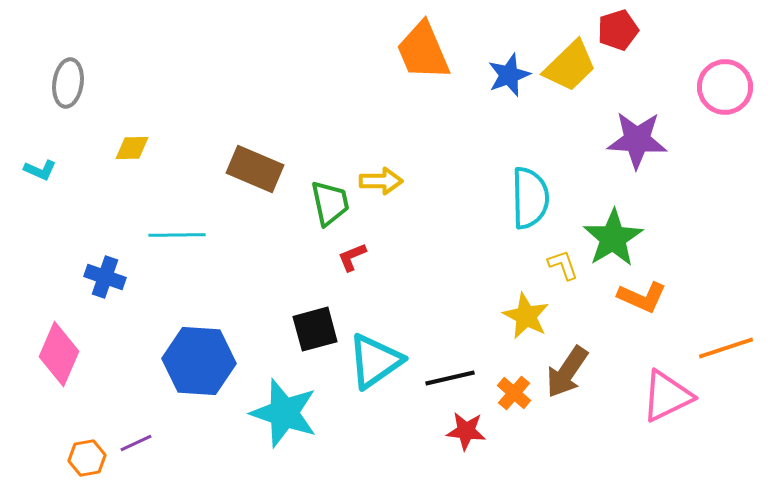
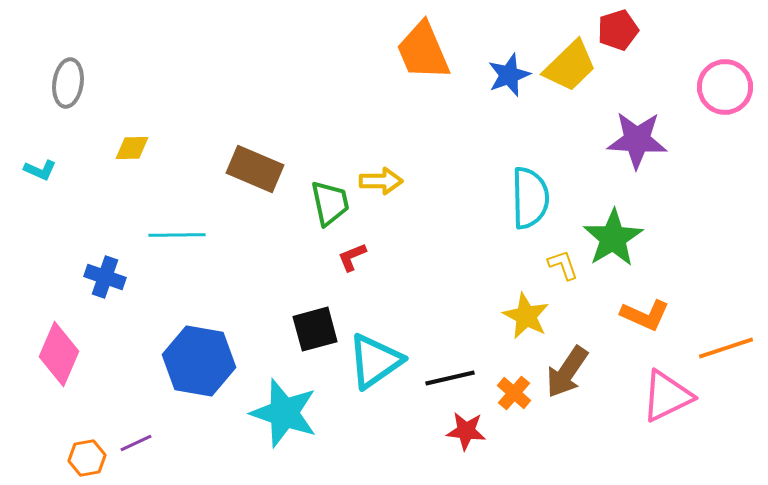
orange L-shape: moved 3 px right, 18 px down
blue hexagon: rotated 6 degrees clockwise
